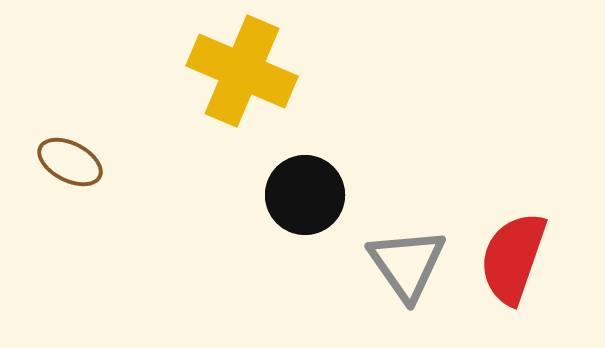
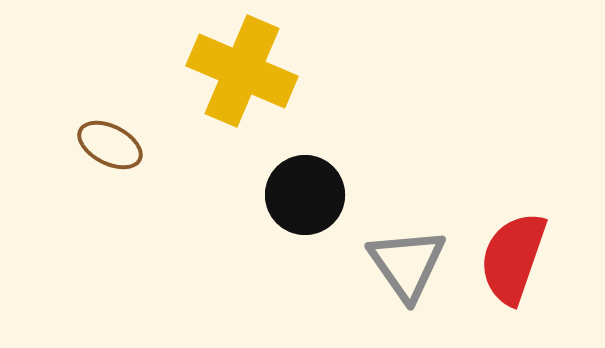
brown ellipse: moved 40 px right, 17 px up
